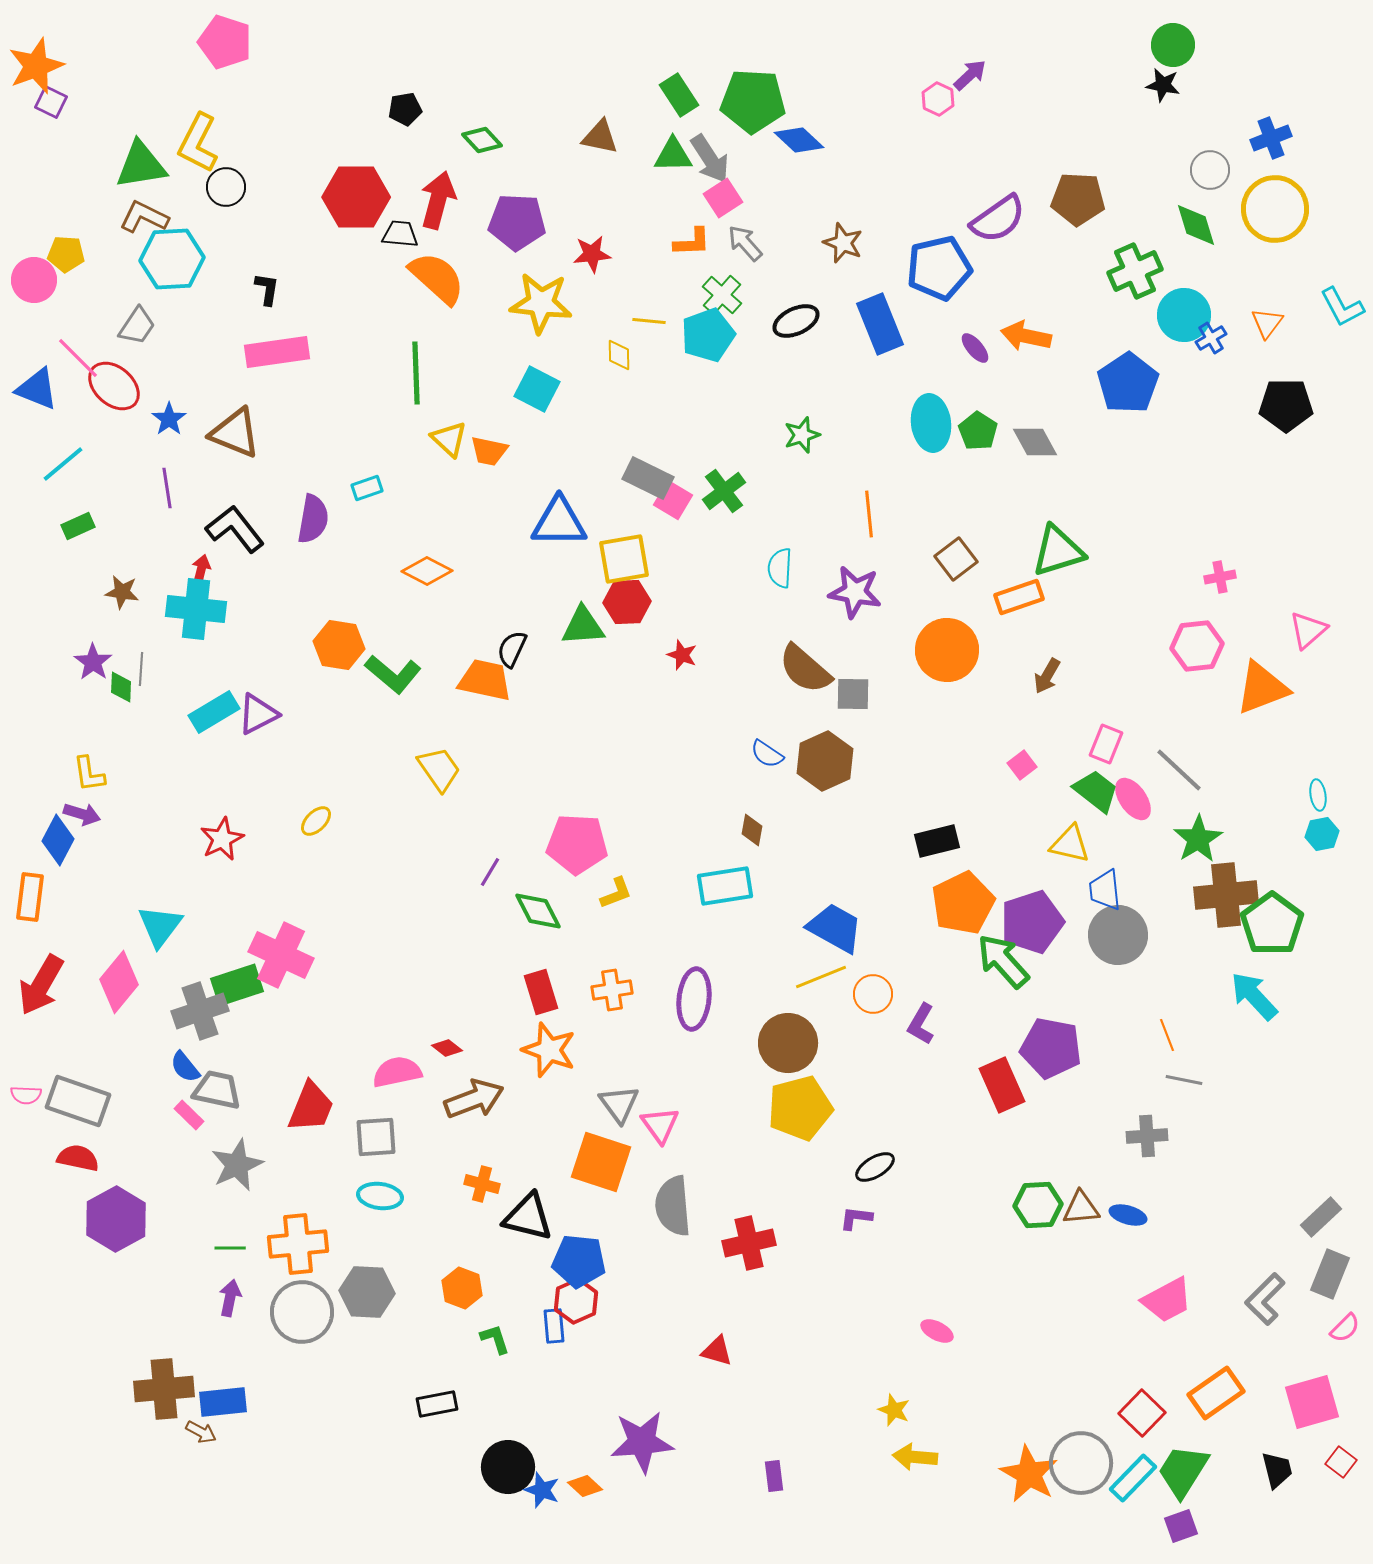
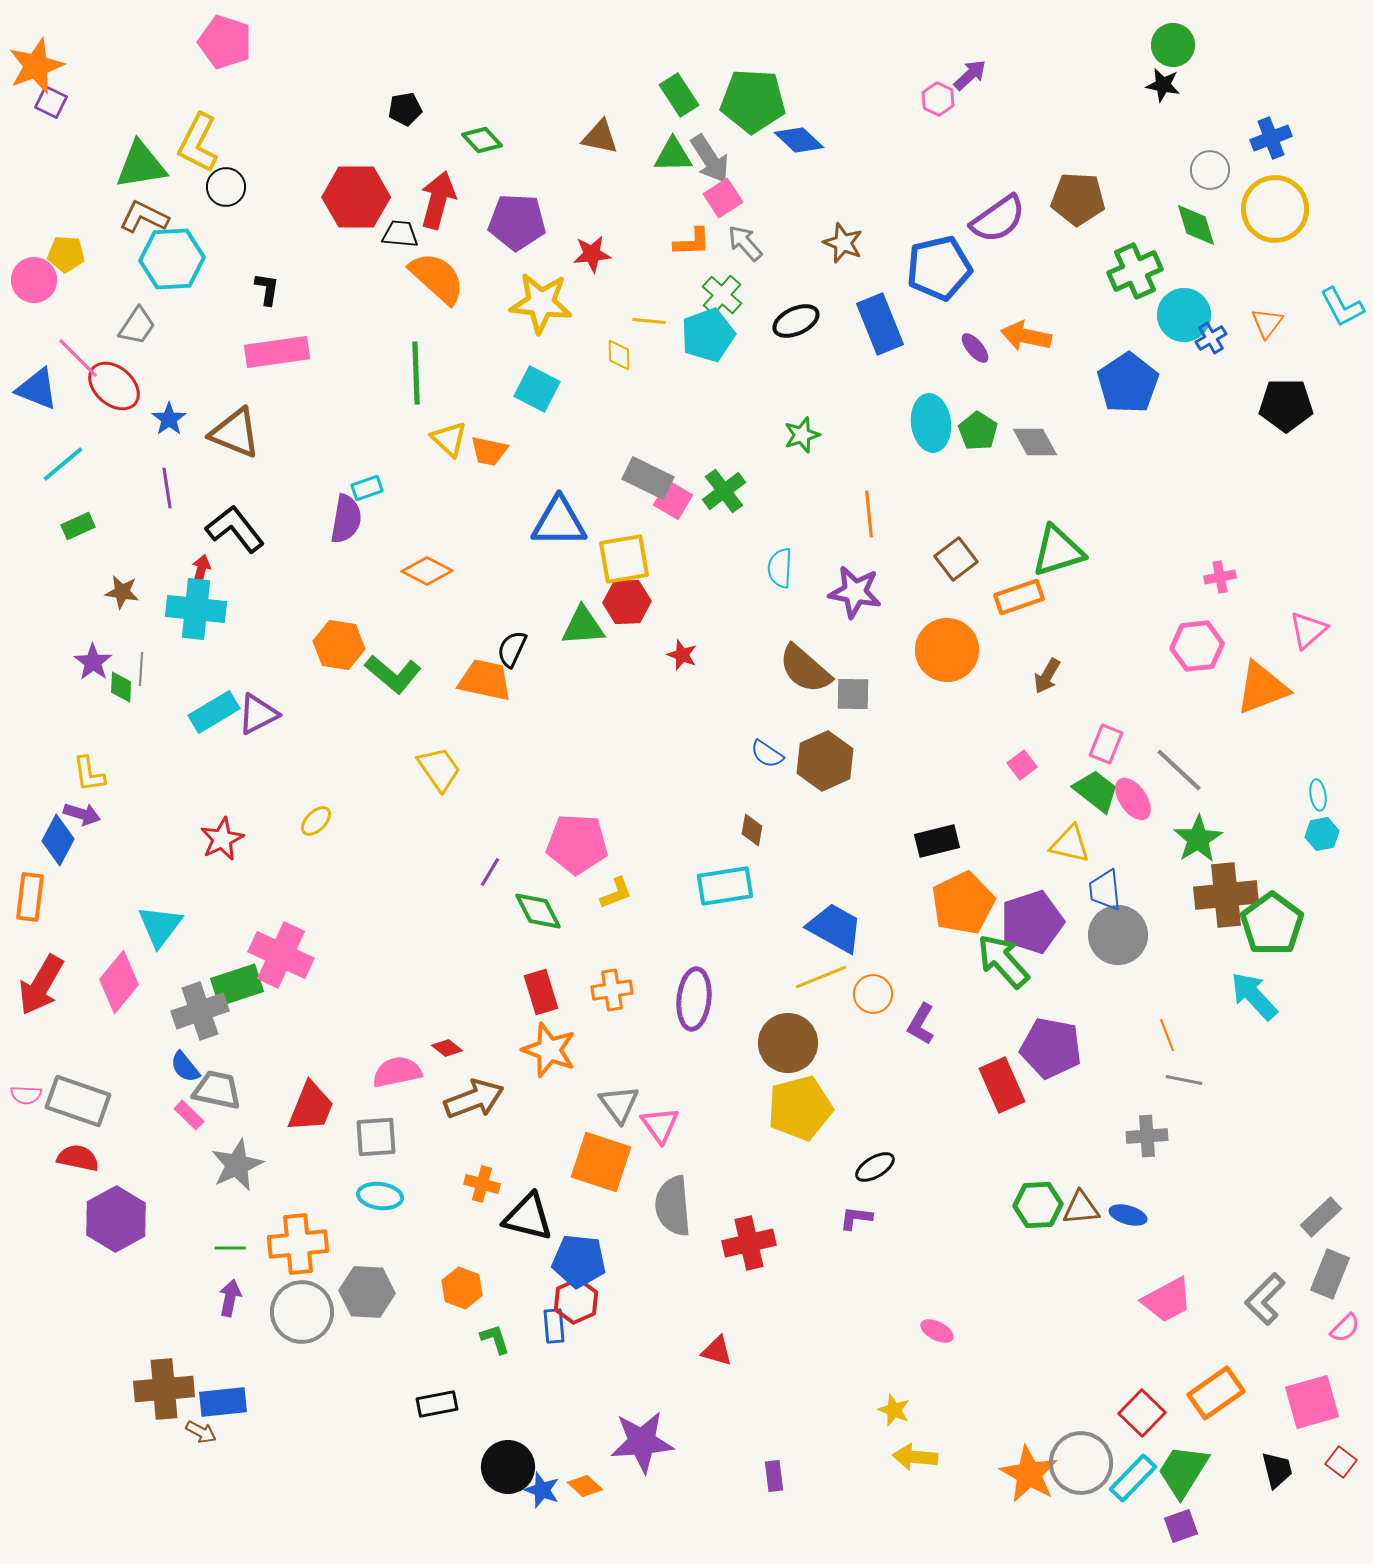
purple semicircle at (313, 519): moved 33 px right
